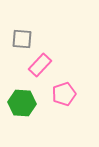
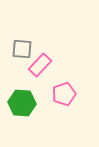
gray square: moved 10 px down
